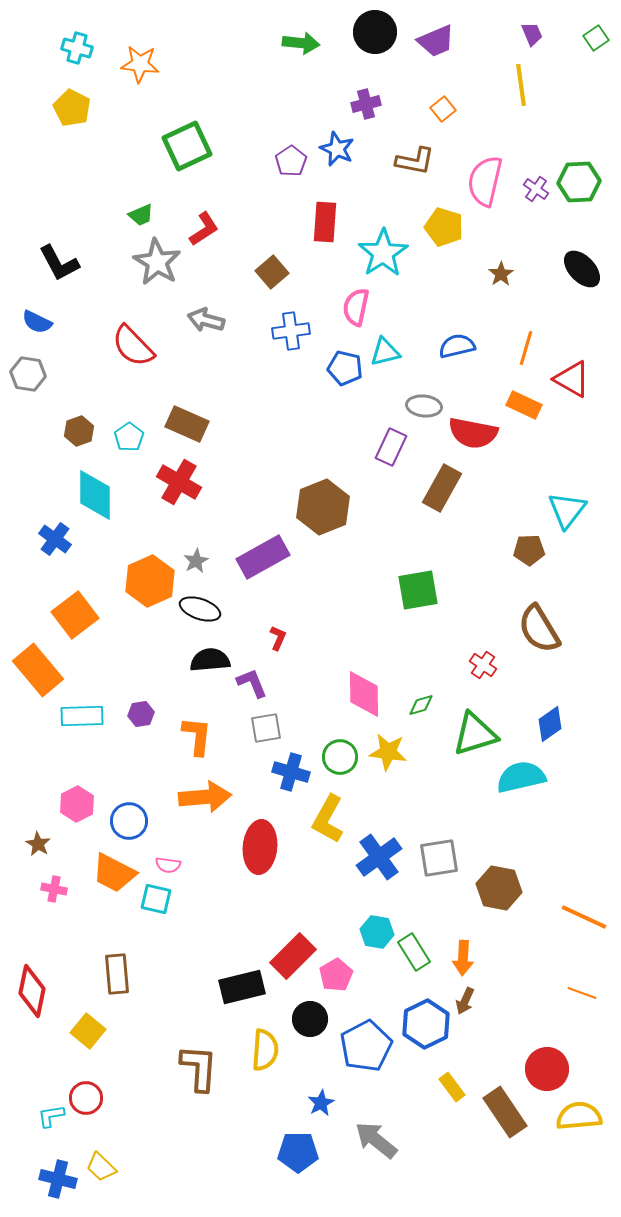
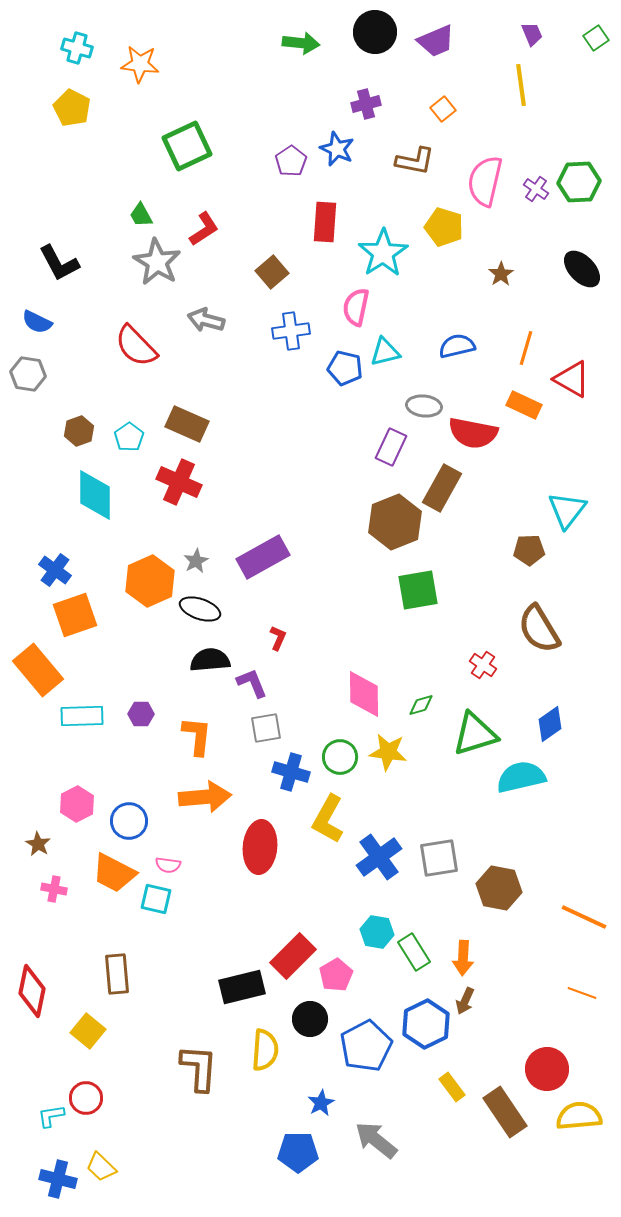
green trapezoid at (141, 215): rotated 84 degrees clockwise
red semicircle at (133, 346): moved 3 px right
red cross at (179, 482): rotated 6 degrees counterclockwise
brown hexagon at (323, 507): moved 72 px right, 15 px down
blue cross at (55, 539): moved 31 px down
orange square at (75, 615): rotated 18 degrees clockwise
purple hexagon at (141, 714): rotated 10 degrees clockwise
